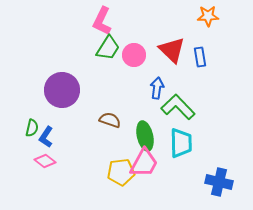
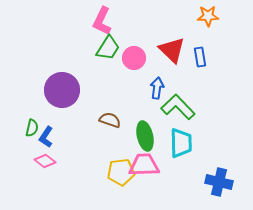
pink circle: moved 3 px down
pink trapezoid: moved 2 px down; rotated 120 degrees counterclockwise
